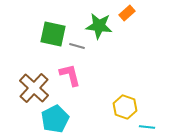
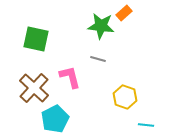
orange rectangle: moved 3 px left
green star: moved 2 px right
green square: moved 17 px left, 5 px down
gray line: moved 21 px right, 13 px down
pink L-shape: moved 2 px down
yellow hexagon: moved 10 px up
cyan line: moved 1 px left, 2 px up
